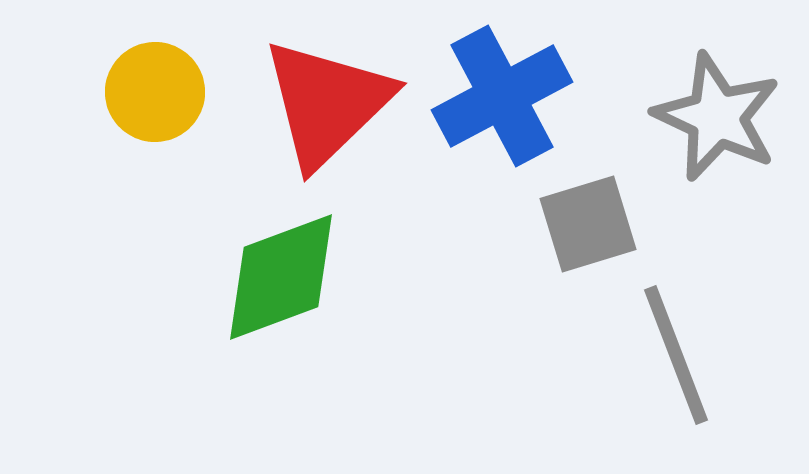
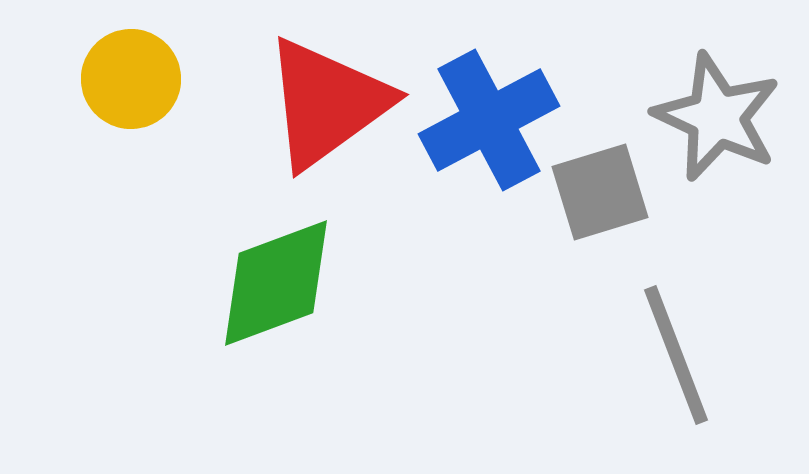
yellow circle: moved 24 px left, 13 px up
blue cross: moved 13 px left, 24 px down
red triangle: rotated 8 degrees clockwise
gray square: moved 12 px right, 32 px up
green diamond: moved 5 px left, 6 px down
